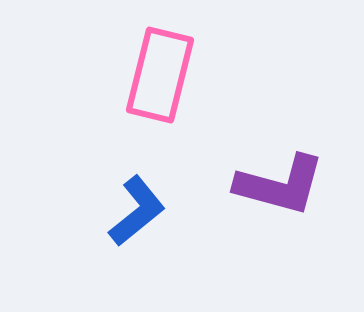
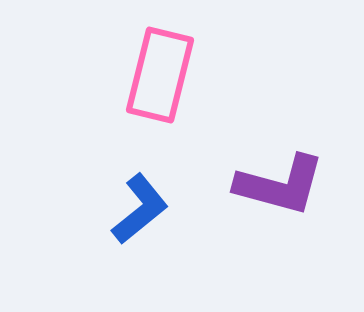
blue L-shape: moved 3 px right, 2 px up
